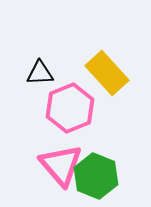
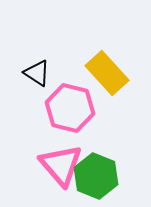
black triangle: moved 3 px left; rotated 36 degrees clockwise
pink hexagon: rotated 24 degrees counterclockwise
